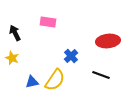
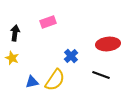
pink rectangle: rotated 28 degrees counterclockwise
black arrow: rotated 35 degrees clockwise
red ellipse: moved 3 px down
